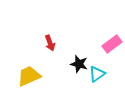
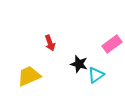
cyan triangle: moved 1 px left, 1 px down
